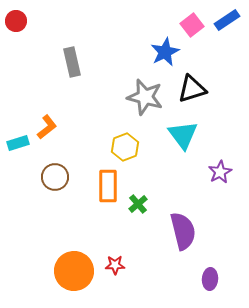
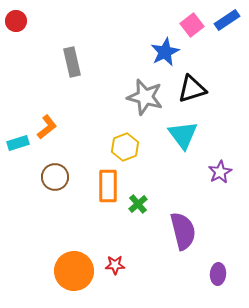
purple ellipse: moved 8 px right, 5 px up
